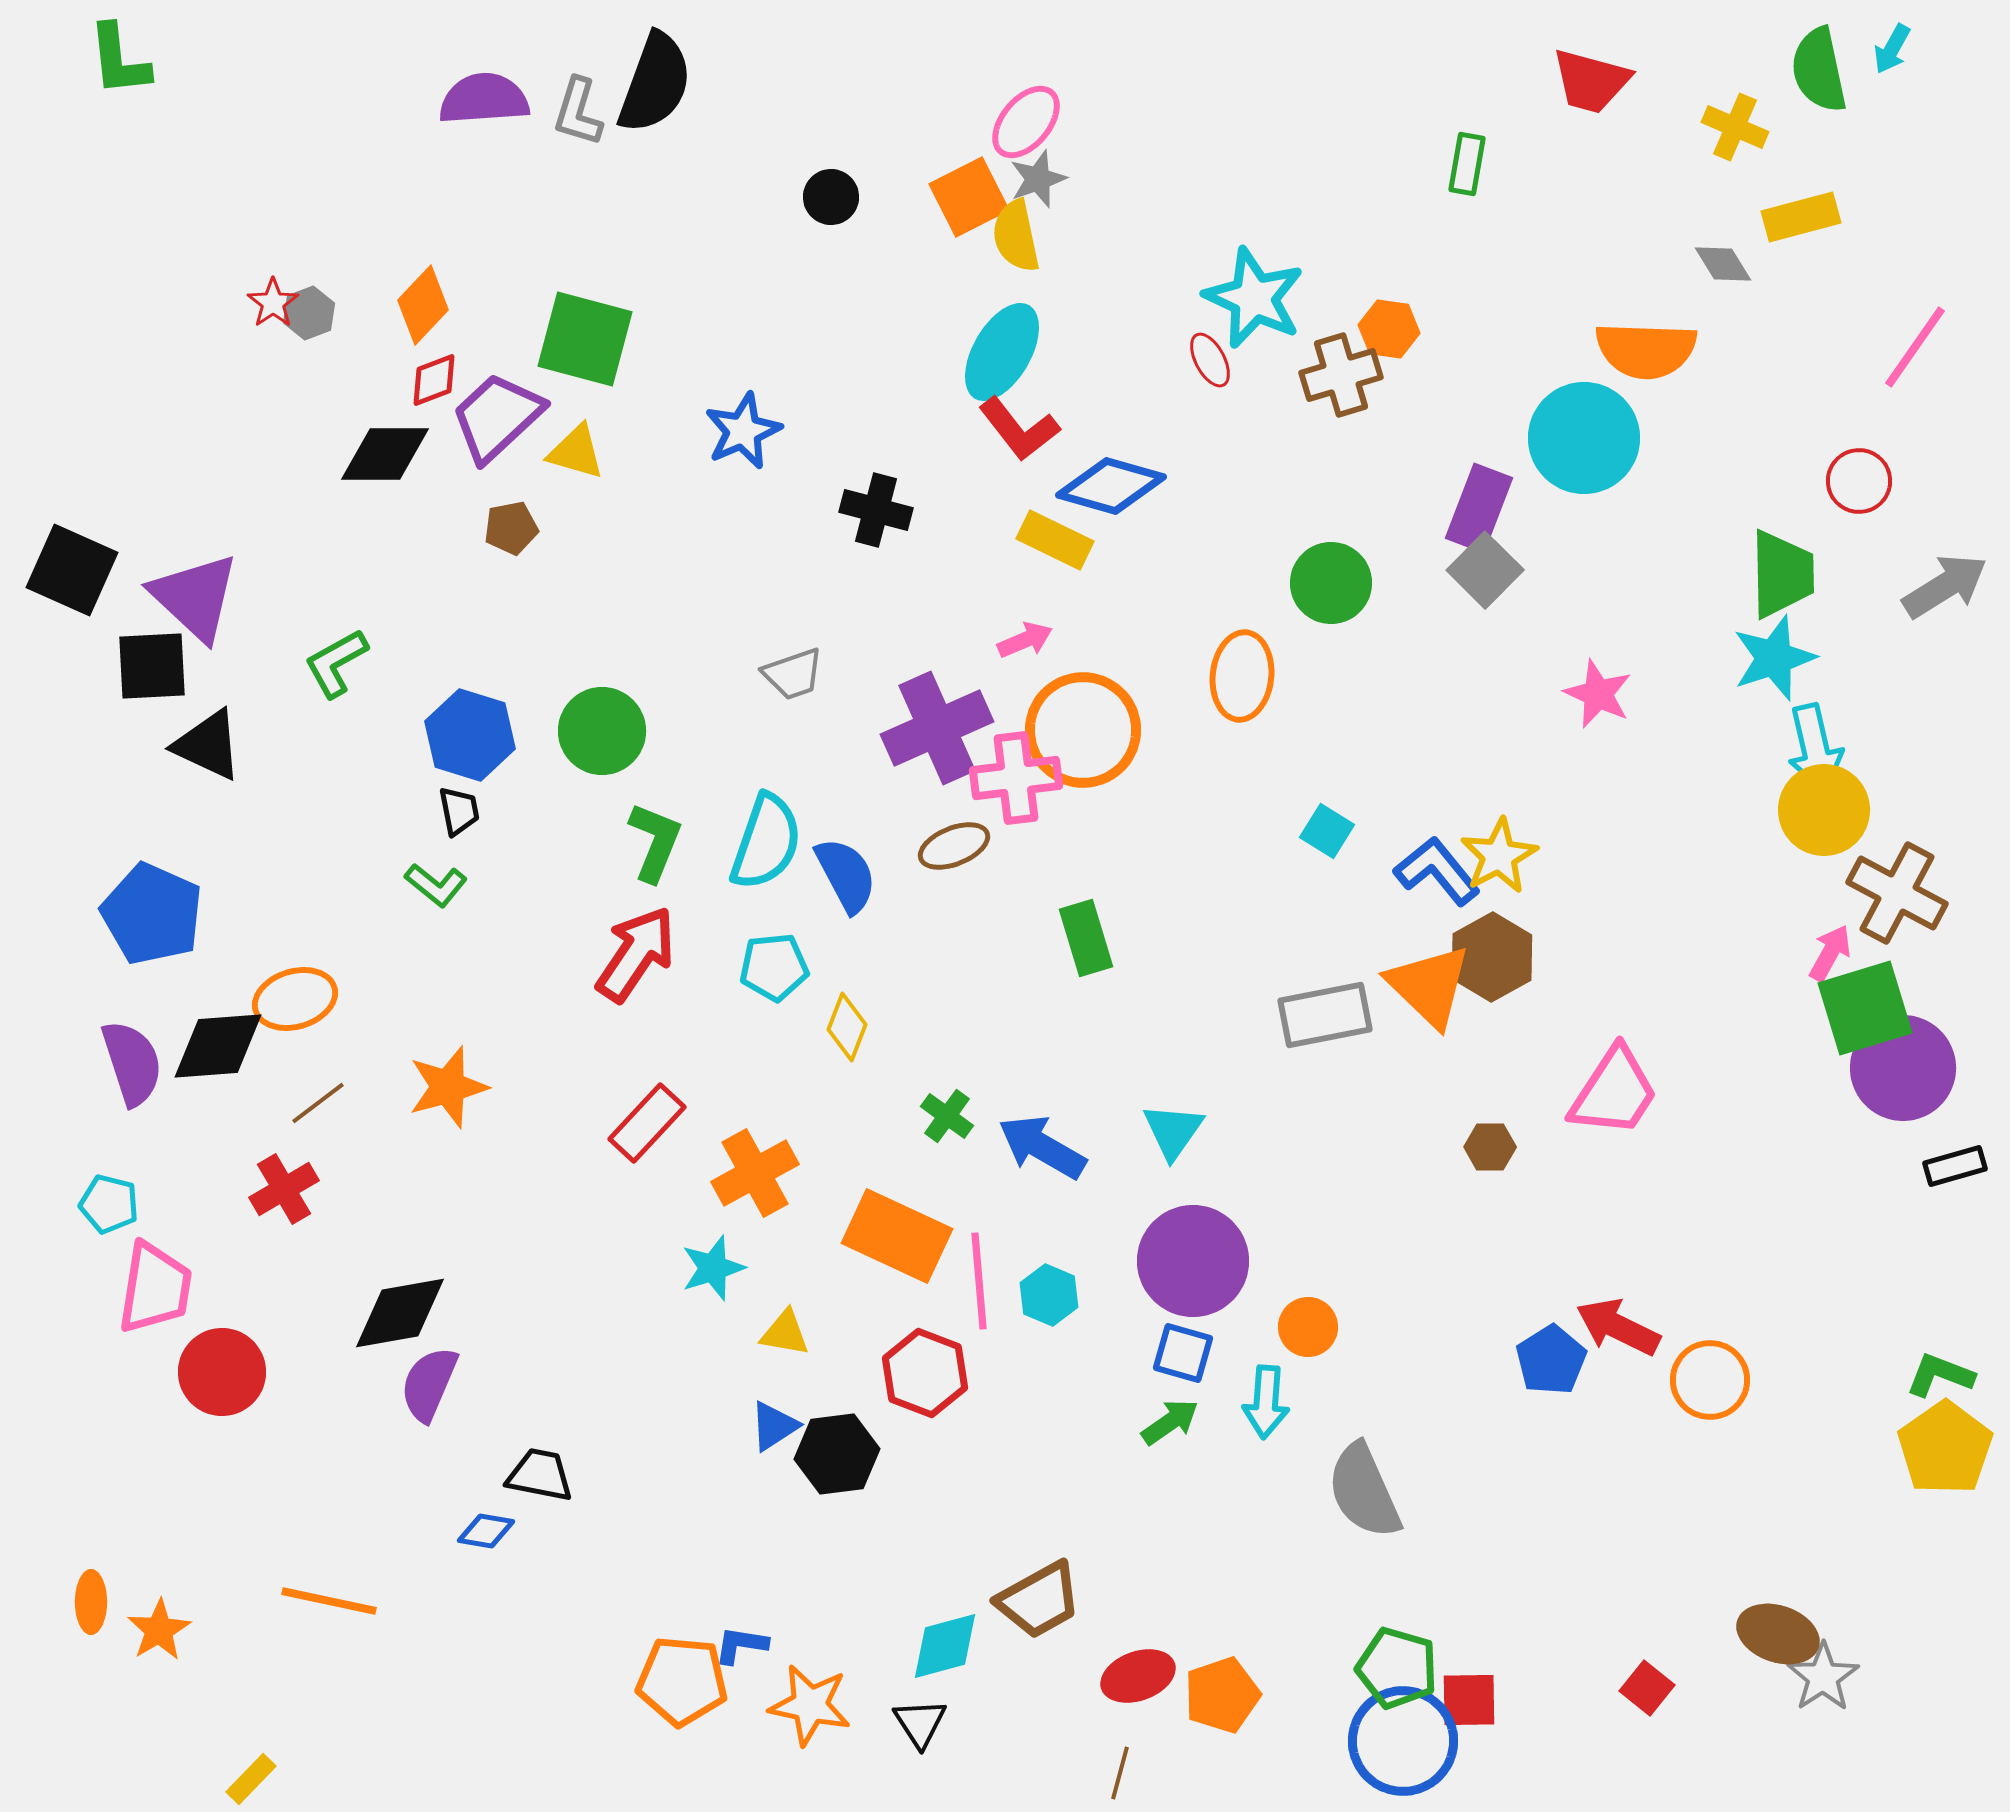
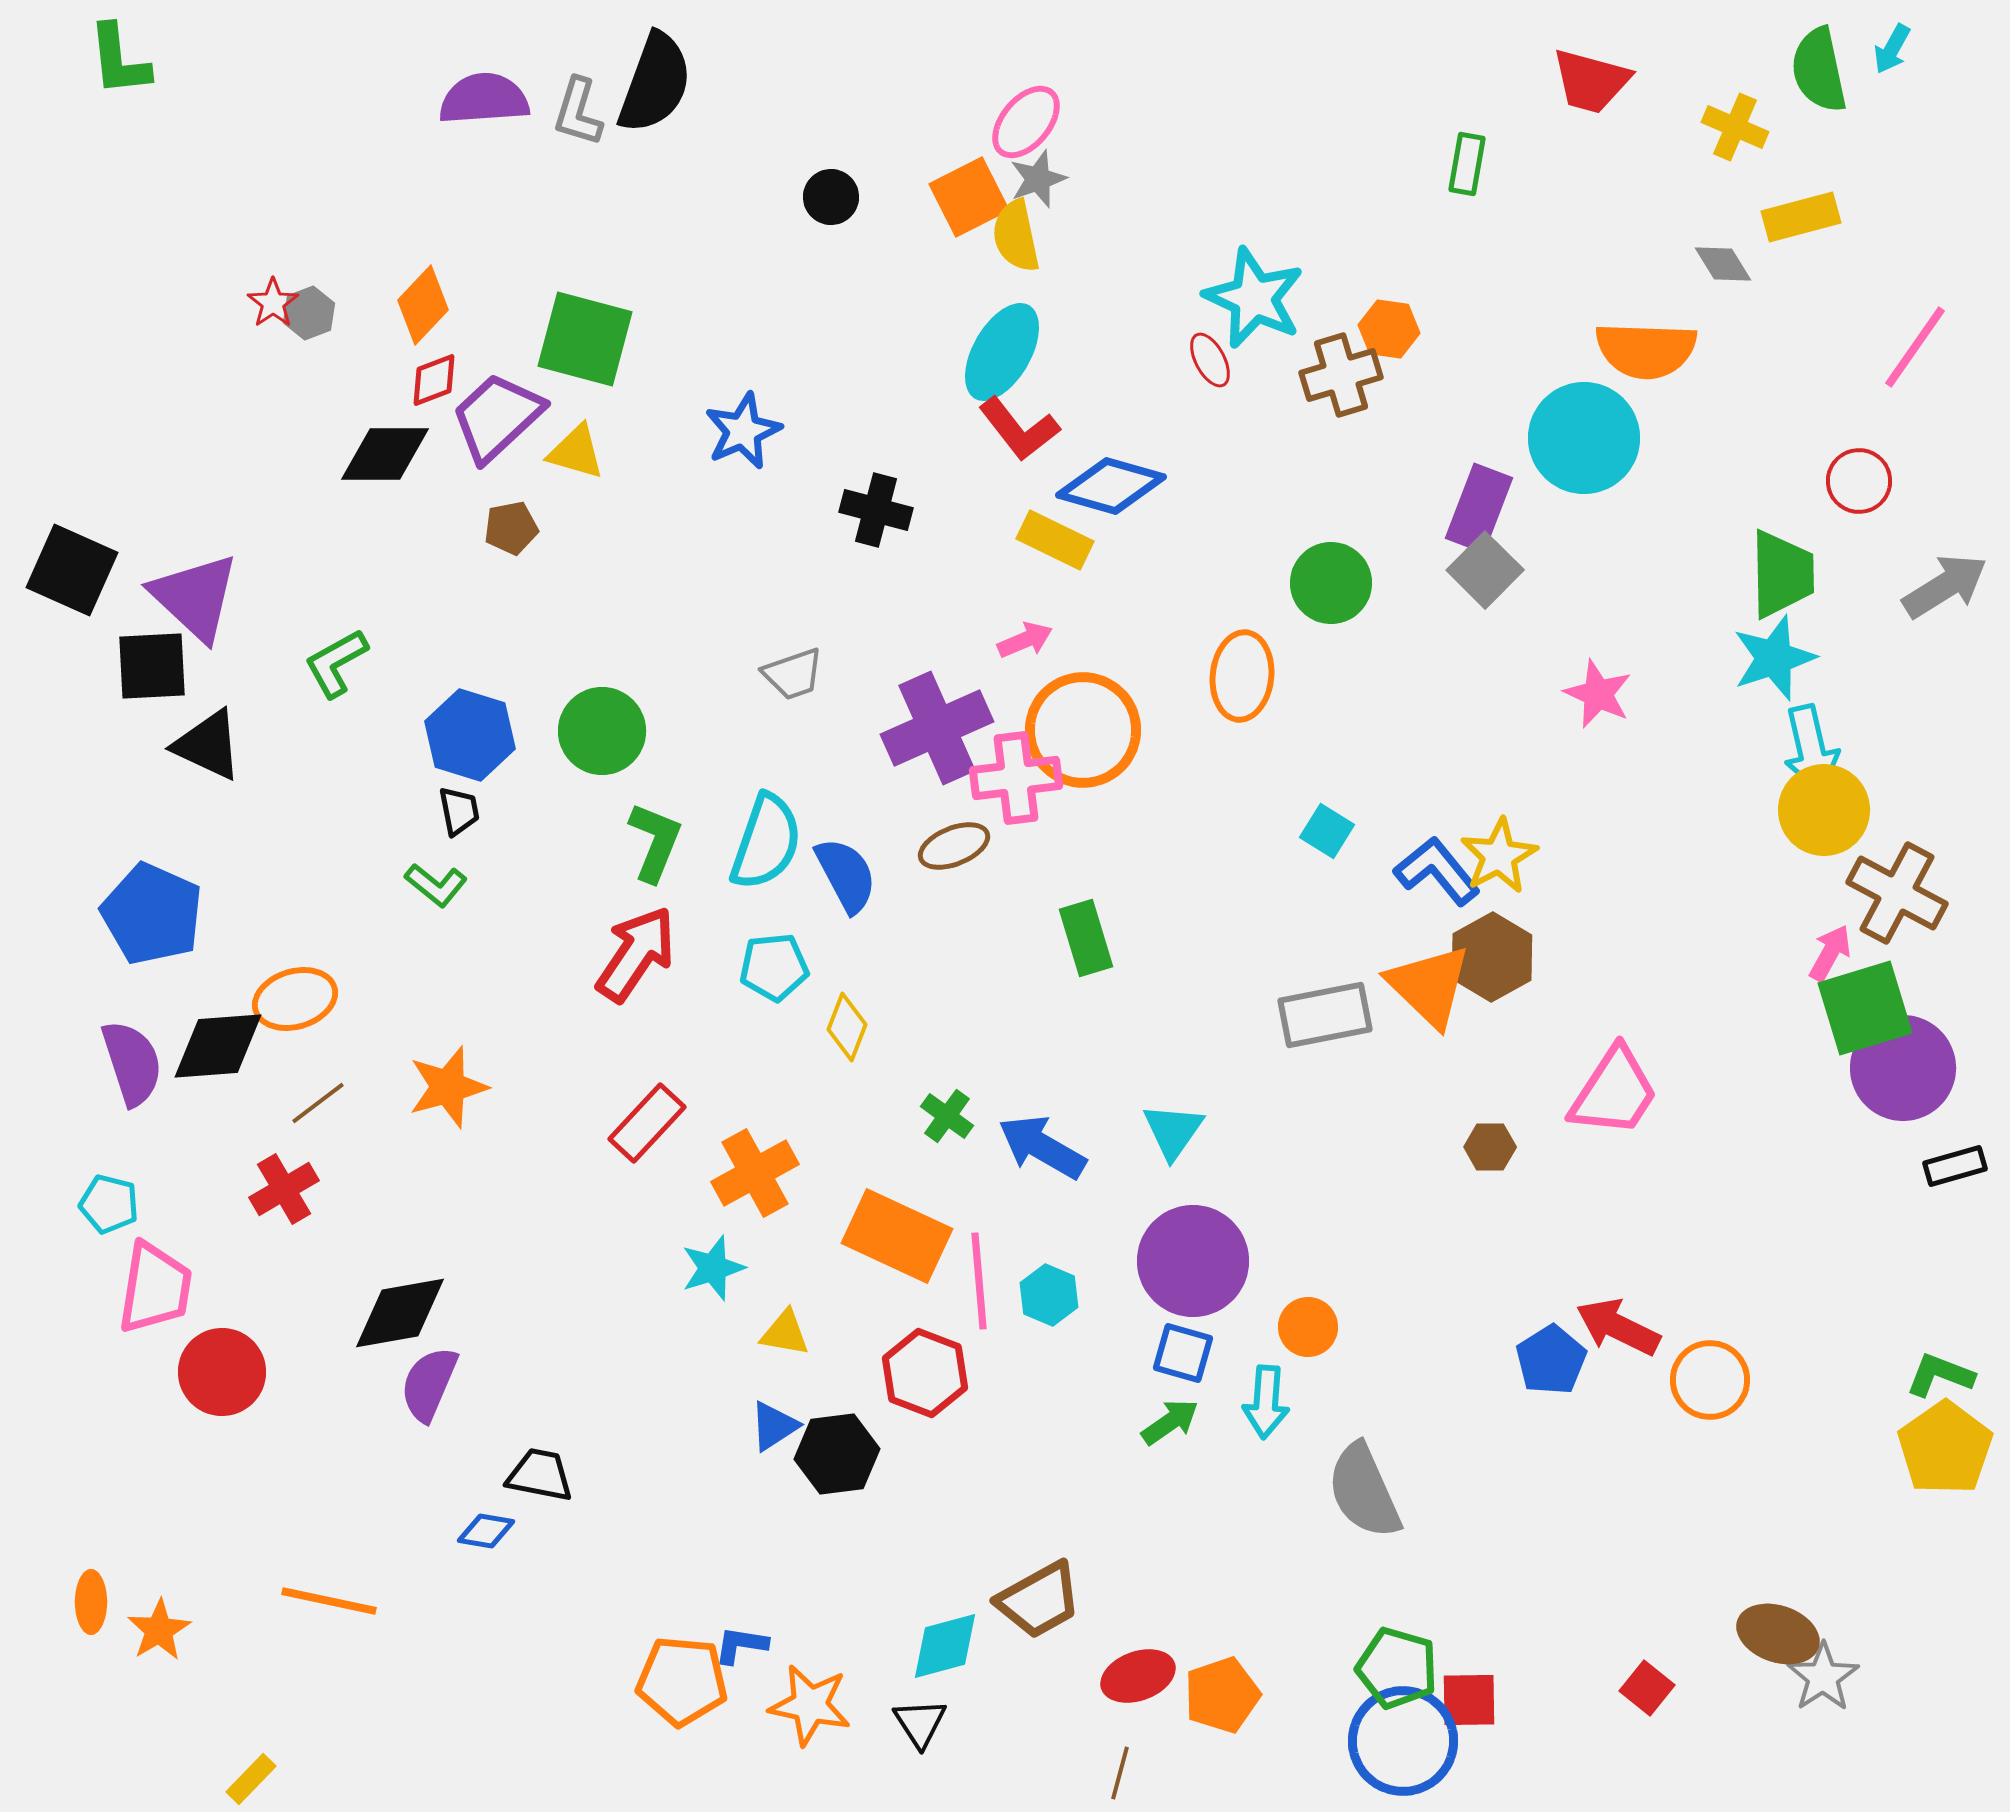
cyan arrow at (1815, 748): moved 4 px left, 1 px down
